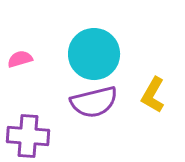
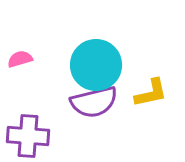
cyan circle: moved 2 px right, 11 px down
yellow L-shape: moved 2 px left, 2 px up; rotated 132 degrees counterclockwise
